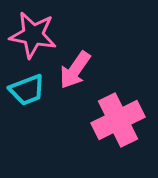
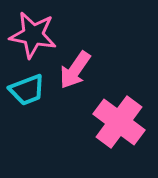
pink cross: moved 1 px right, 2 px down; rotated 27 degrees counterclockwise
